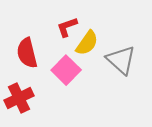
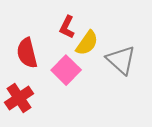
red L-shape: rotated 45 degrees counterclockwise
red cross: rotated 8 degrees counterclockwise
